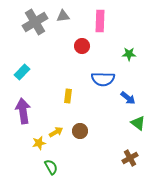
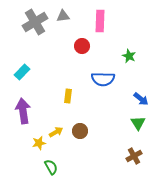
green star: moved 2 px down; rotated 24 degrees clockwise
blue arrow: moved 13 px right, 1 px down
green triangle: rotated 21 degrees clockwise
brown cross: moved 4 px right, 2 px up
